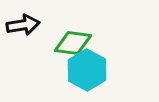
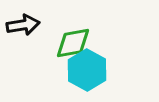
green diamond: rotated 18 degrees counterclockwise
